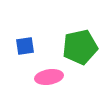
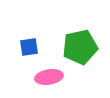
blue square: moved 4 px right, 1 px down
